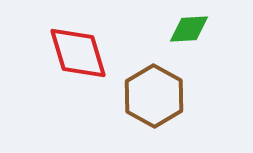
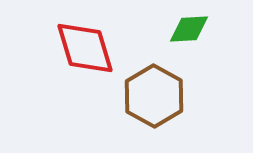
red diamond: moved 7 px right, 5 px up
